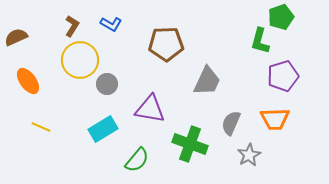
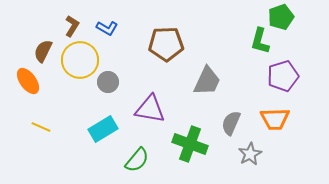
blue L-shape: moved 4 px left, 4 px down
brown semicircle: moved 27 px right, 14 px down; rotated 40 degrees counterclockwise
gray circle: moved 1 px right, 2 px up
gray star: moved 1 px right, 1 px up
